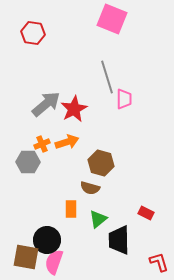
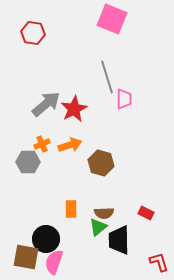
orange arrow: moved 3 px right, 3 px down
brown semicircle: moved 14 px right, 25 px down; rotated 18 degrees counterclockwise
green triangle: moved 8 px down
black circle: moved 1 px left, 1 px up
